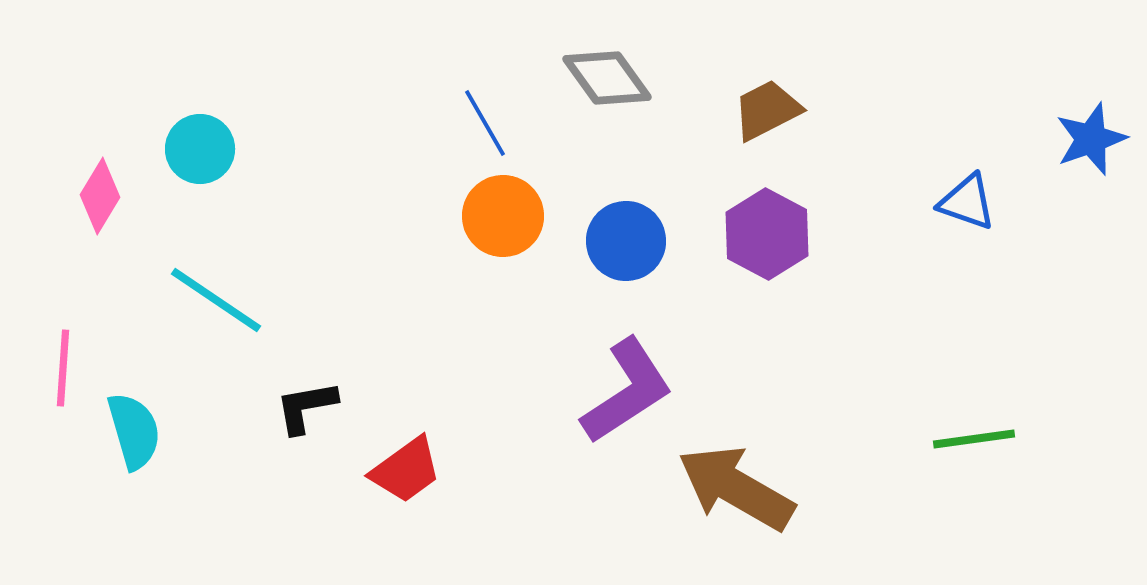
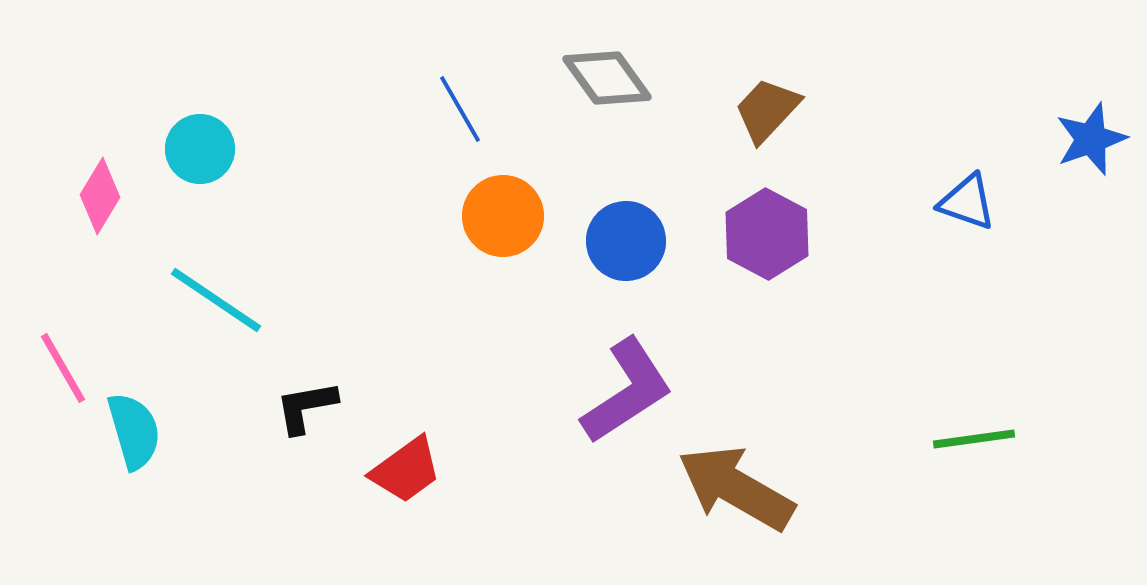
brown trapezoid: rotated 20 degrees counterclockwise
blue line: moved 25 px left, 14 px up
pink line: rotated 34 degrees counterclockwise
